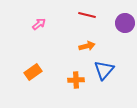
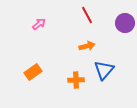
red line: rotated 48 degrees clockwise
